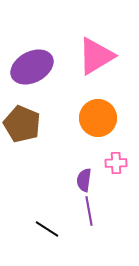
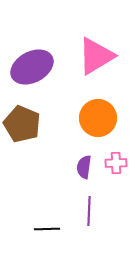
purple semicircle: moved 13 px up
purple line: rotated 12 degrees clockwise
black line: rotated 35 degrees counterclockwise
